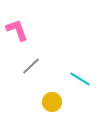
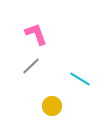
pink L-shape: moved 19 px right, 4 px down
yellow circle: moved 4 px down
